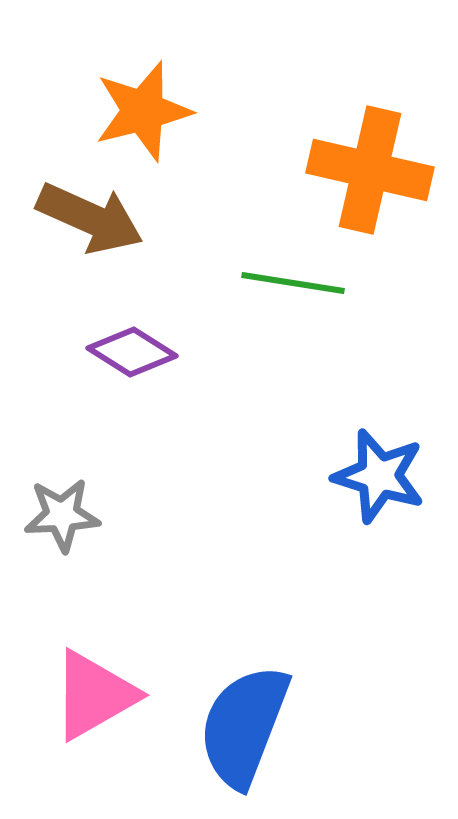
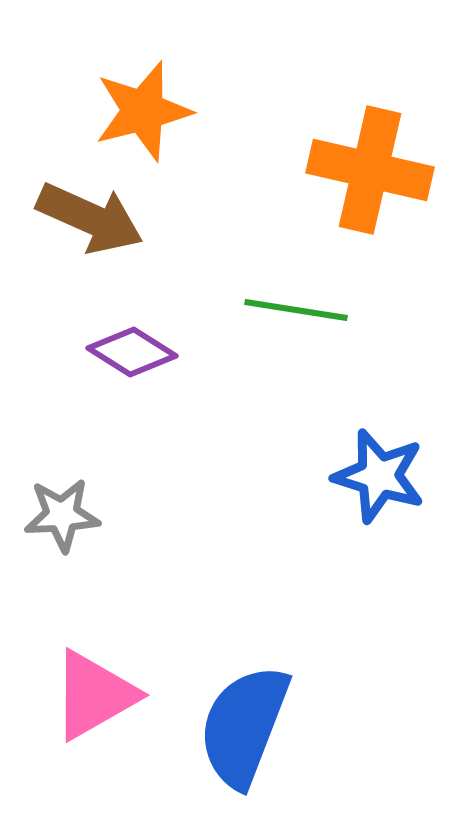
green line: moved 3 px right, 27 px down
